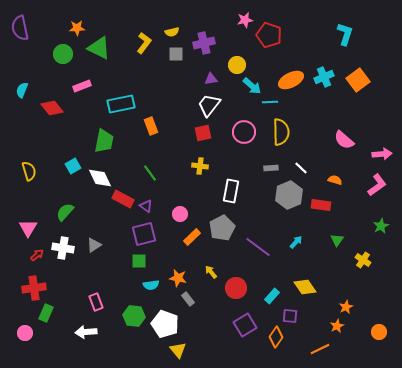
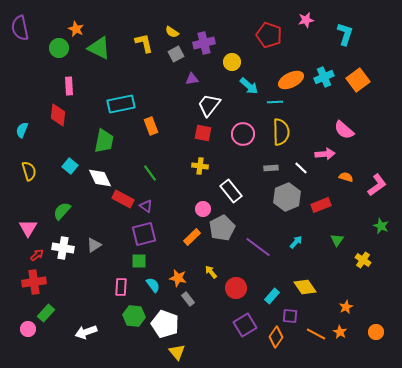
pink star at (245, 20): moved 61 px right
orange star at (77, 28): moved 1 px left, 1 px down; rotated 28 degrees clockwise
yellow semicircle at (172, 32): rotated 48 degrees clockwise
yellow L-shape at (144, 43): rotated 50 degrees counterclockwise
green circle at (63, 54): moved 4 px left, 6 px up
gray square at (176, 54): rotated 28 degrees counterclockwise
yellow circle at (237, 65): moved 5 px left, 3 px up
purple triangle at (211, 79): moved 19 px left
pink rectangle at (82, 86): moved 13 px left; rotated 72 degrees counterclockwise
cyan arrow at (252, 86): moved 3 px left
cyan semicircle at (22, 90): moved 40 px down
cyan line at (270, 102): moved 5 px right
red diamond at (52, 108): moved 6 px right, 7 px down; rotated 45 degrees clockwise
pink circle at (244, 132): moved 1 px left, 2 px down
red square at (203, 133): rotated 24 degrees clockwise
pink semicircle at (344, 140): moved 10 px up
pink arrow at (382, 154): moved 57 px left
cyan square at (73, 166): moved 3 px left; rotated 21 degrees counterclockwise
orange semicircle at (335, 180): moved 11 px right, 3 px up
white rectangle at (231, 191): rotated 50 degrees counterclockwise
gray hexagon at (289, 195): moved 2 px left, 2 px down
red rectangle at (321, 205): rotated 30 degrees counterclockwise
green semicircle at (65, 212): moved 3 px left, 1 px up
pink circle at (180, 214): moved 23 px right, 5 px up
green star at (381, 226): rotated 21 degrees counterclockwise
cyan semicircle at (151, 285): moved 2 px right; rotated 119 degrees counterclockwise
red cross at (34, 288): moved 6 px up
pink rectangle at (96, 302): moved 25 px right, 15 px up; rotated 24 degrees clockwise
green rectangle at (46, 313): rotated 18 degrees clockwise
orange star at (337, 326): moved 3 px right, 6 px down; rotated 16 degrees counterclockwise
white arrow at (86, 332): rotated 15 degrees counterclockwise
orange circle at (379, 332): moved 3 px left
pink circle at (25, 333): moved 3 px right, 4 px up
orange line at (320, 349): moved 4 px left, 15 px up; rotated 54 degrees clockwise
yellow triangle at (178, 350): moved 1 px left, 2 px down
